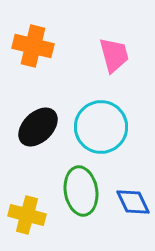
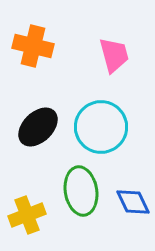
yellow cross: rotated 36 degrees counterclockwise
